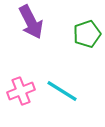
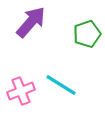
purple arrow: rotated 112 degrees counterclockwise
cyan line: moved 1 px left, 6 px up
